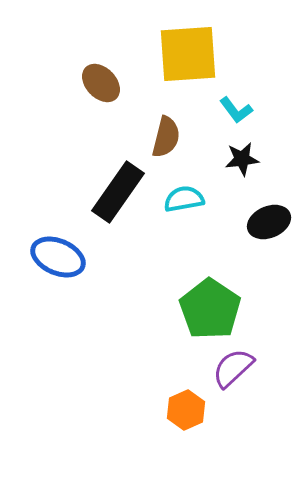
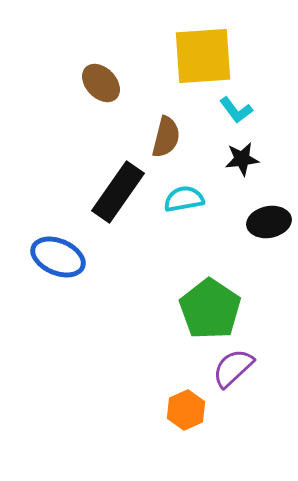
yellow square: moved 15 px right, 2 px down
black ellipse: rotated 12 degrees clockwise
